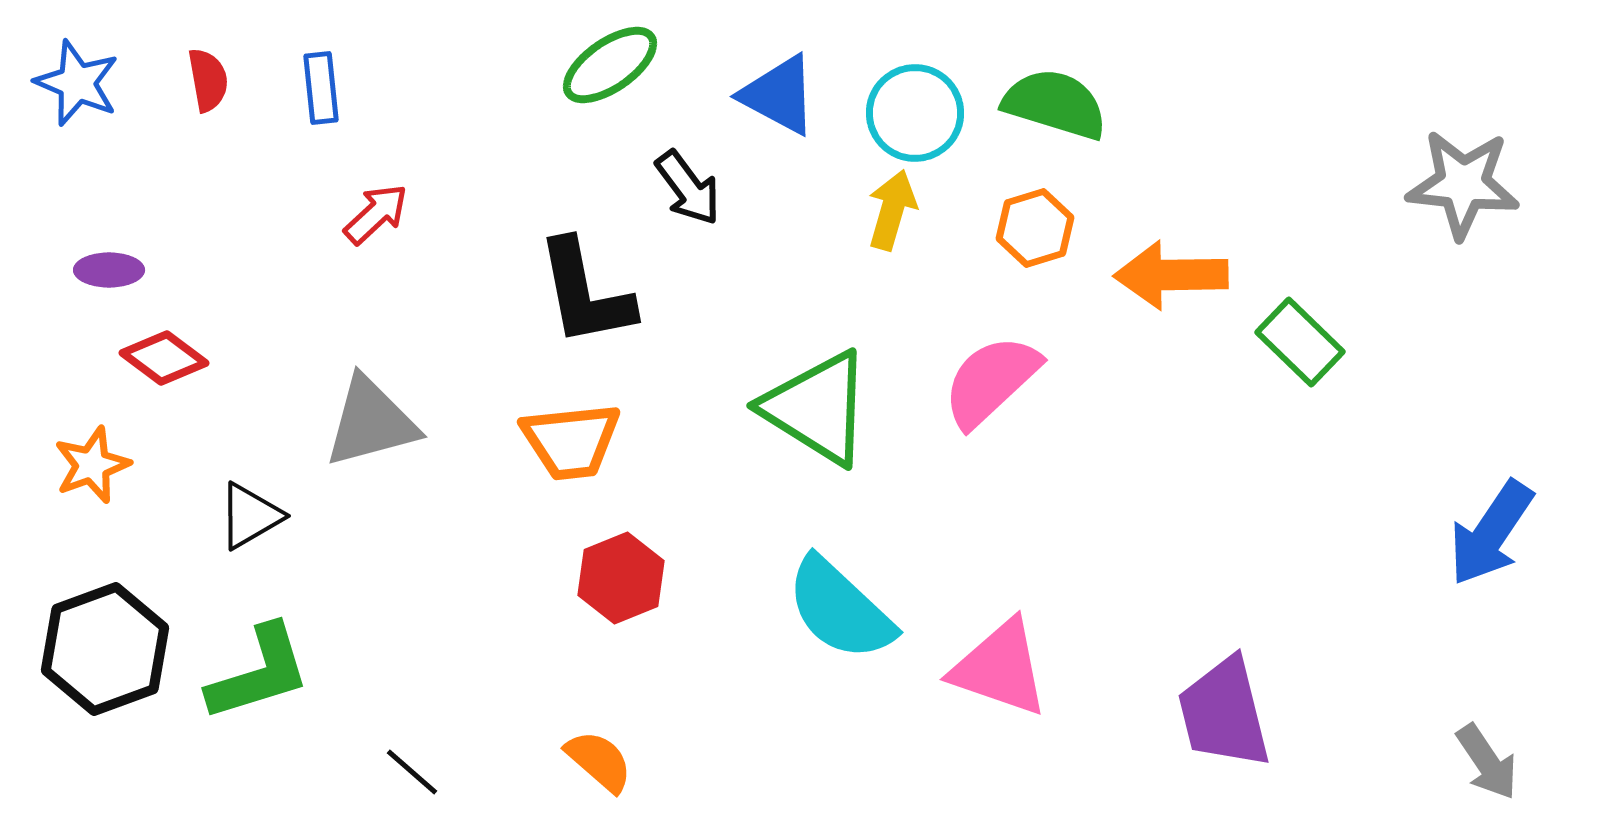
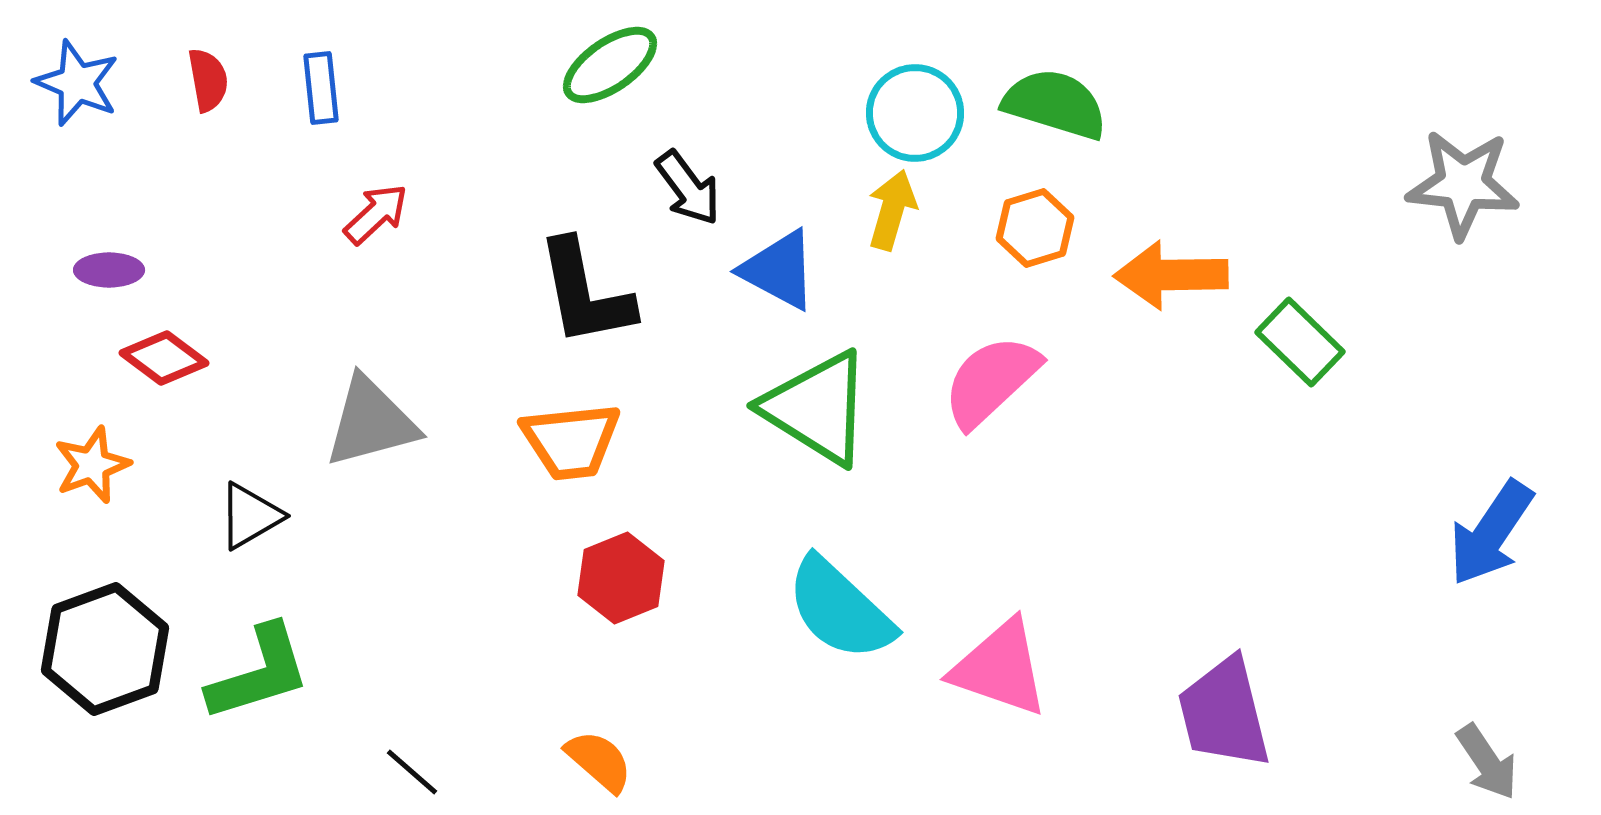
blue triangle: moved 175 px down
